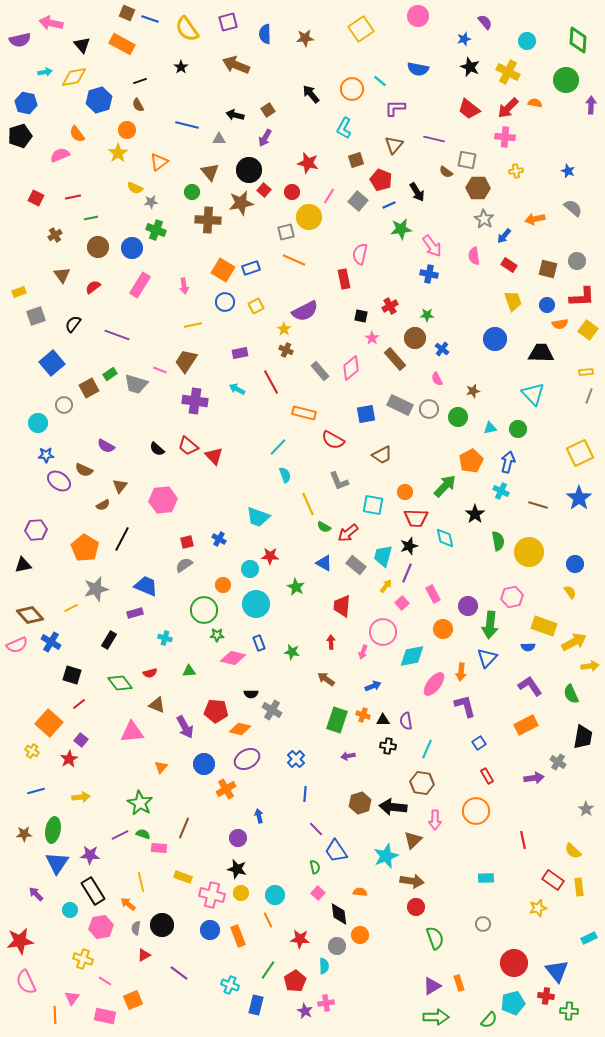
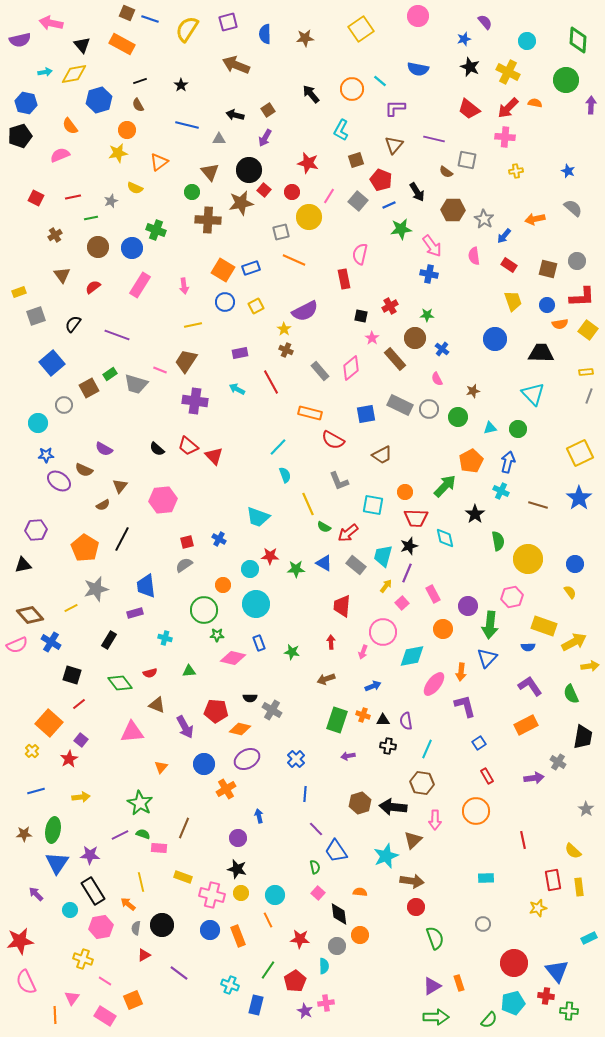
yellow semicircle at (187, 29): rotated 68 degrees clockwise
black star at (181, 67): moved 18 px down
yellow diamond at (74, 77): moved 3 px up
cyan L-shape at (344, 128): moved 3 px left, 2 px down
orange semicircle at (77, 134): moved 7 px left, 8 px up
yellow star at (118, 153): rotated 24 degrees clockwise
brown hexagon at (478, 188): moved 25 px left, 22 px down
gray star at (151, 202): moved 40 px left, 1 px up; rotated 16 degrees counterclockwise
gray square at (286, 232): moved 5 px left
orange rectangle at (304, 413): moved 6 px right
purple semicircle at (106, 446): moved 2 px left, 3 px down
yellow circle at (529, 552): moved 1 px left, 7 px down
blue trapezoid at (146, 586): rotated 120 degrees counterclockwise
green star at (296, 587): moved 18 px up; rotated 30 degrees counterclockwise
brown arrow at (326, 679): rotated 54 degrees counterclockwise
black semicircle at (251, 694): moved 1 px left, 4 px down
yellow cross at (32, 751): rotated 16 degrees clockwise
red rectangle at (553, 880): rotated 45 degrees clockwise
pink rectangle at (105, 1016): rotated 20 degrees clockwise
